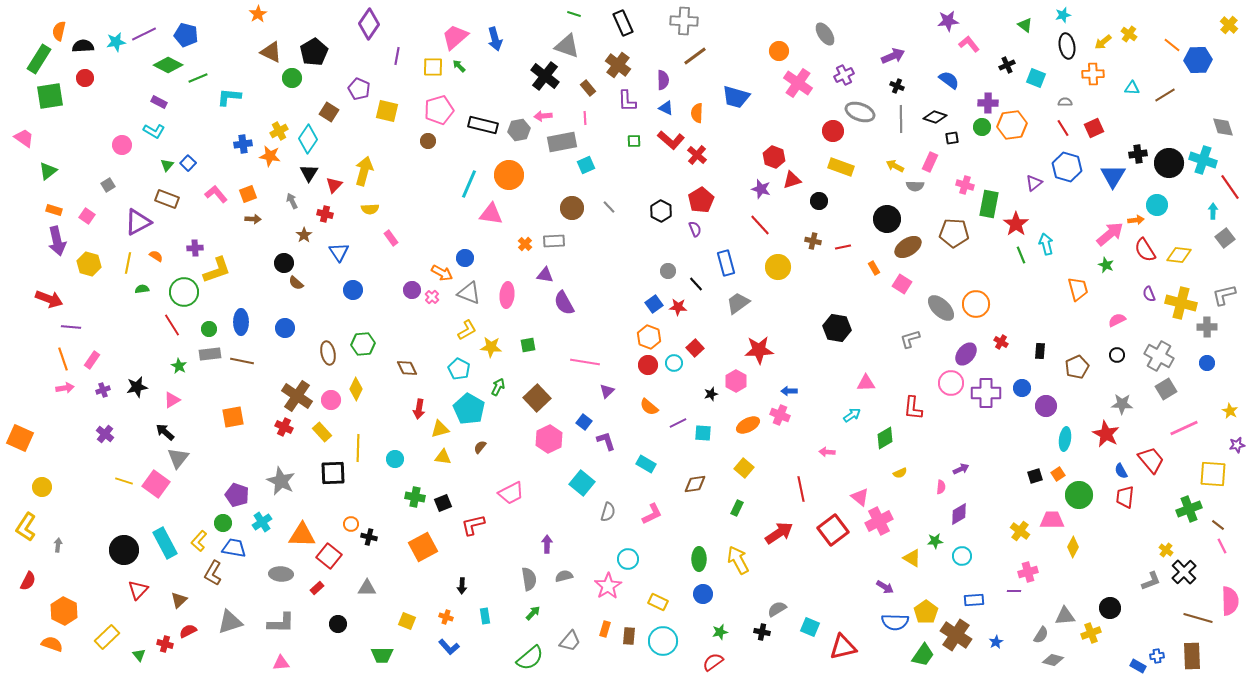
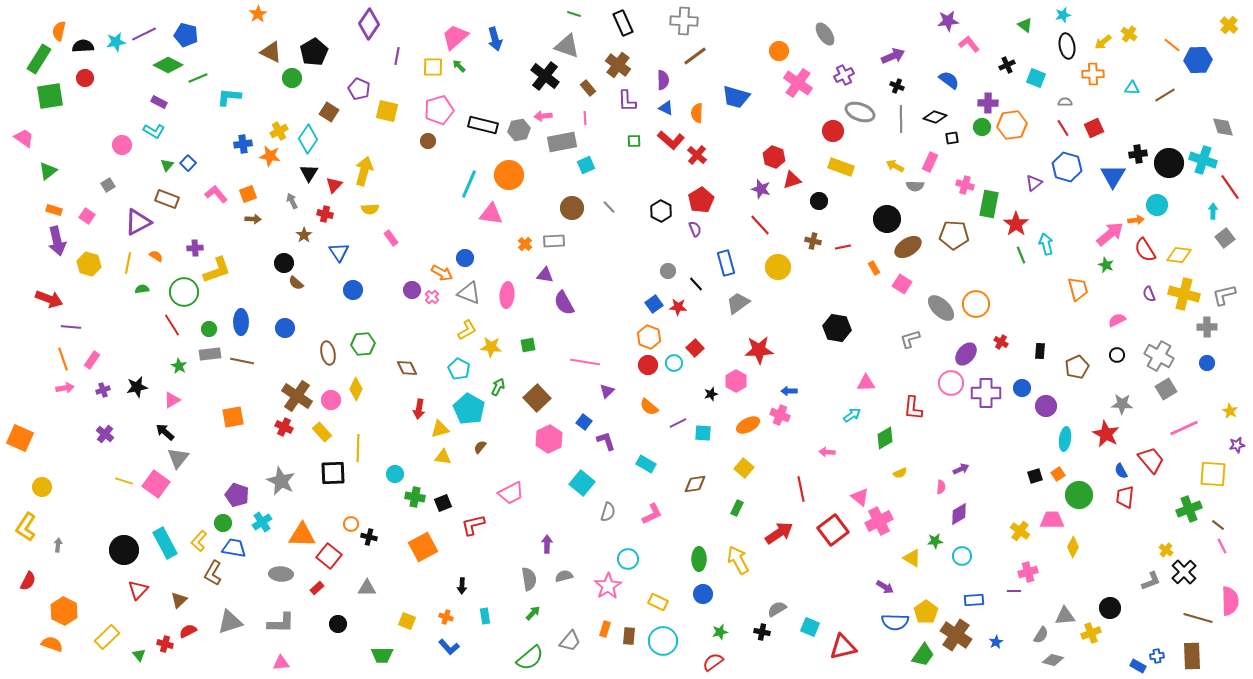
brown pentagon at (954, 233): moved 2 px down
yellow cross at (1181, 303): moved 3 px right, 9 px up
cyan circle at (395, 459): moved 15 px down
